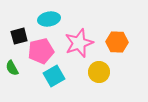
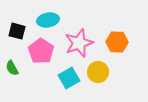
cyan ellipse: moved 1 px left, 1 px down
black square: moved 2 px left, 5 px up; rotated 30 degrees clockwise
pink pentagon: rotated 25 degrees counterclockwise
yellow circle: moved 1 px left
cyan square: moved 15 px right, 2 px down
